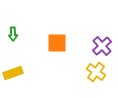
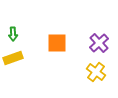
purple cross: moved 3 px left, 3 px up
yellow rectangle: moved 15 px up
